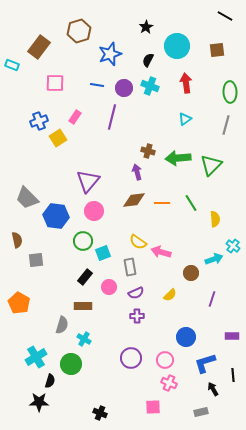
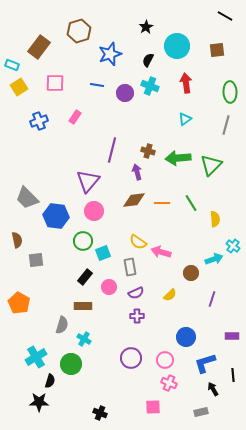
purple circle at (124, 88): moved 1 px right, 5 px down
purple line at (112, 117): moved 33 px down
yellow square at (58, 138): moved 39 px left, 51 px up
